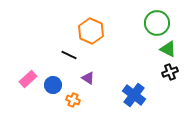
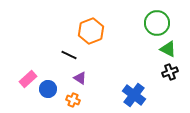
orange hexagon: rotated 15 degrees clockwise
purple triangle: moved 8 px left
blue circle: moved 5 px left, 4 px down
